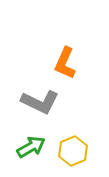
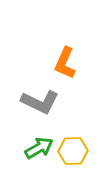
green arrow: moved 8 px right, 1 px down
yellow hexagon: rotated 20 degrees clockwise
